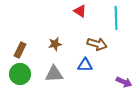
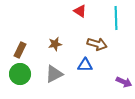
gray triangle: rotated 24 degrees counterclockwise
